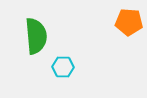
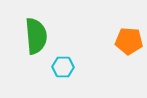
orange pentagon: moved 19 px down
